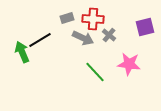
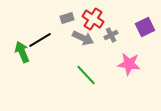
red cross: rotated 30 degrees clockwise
purple square: rotated 12 degrees counterclockwise
gray cross: moved 2 px right; rotated 24 degrees clockwise
green line: moved 9 px left, 3 px down
